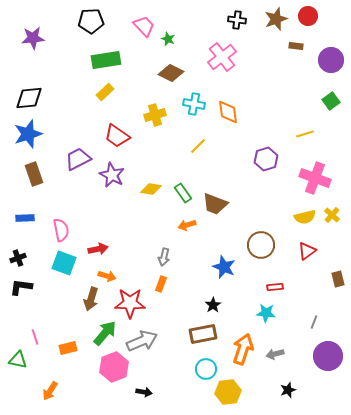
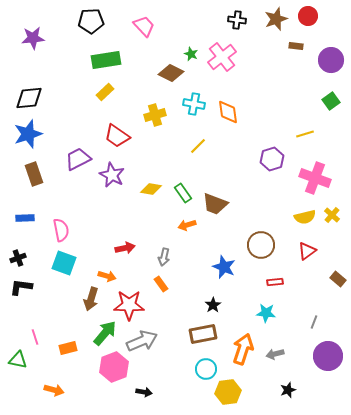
green star at (168, 39): moved 23 px right, 15 px down
purple hexagon at (266, 159): moved 6 px right
red arrow at (98, 249): moved 27 px right, 1 px up
brown rectangle at (338, 279): rotated 35 degrees counterclockwise
orange rectangle at (161, 284): rotated 56 degrees counterclockwise
red rectangle at (275, 287): moved 5 px up
red star at (130, 303): moved 1 px left, 2 px down
orange arrow at (50, 391): moved 4 px right, 1 px up; rotated 108 degrees counterclockwise
